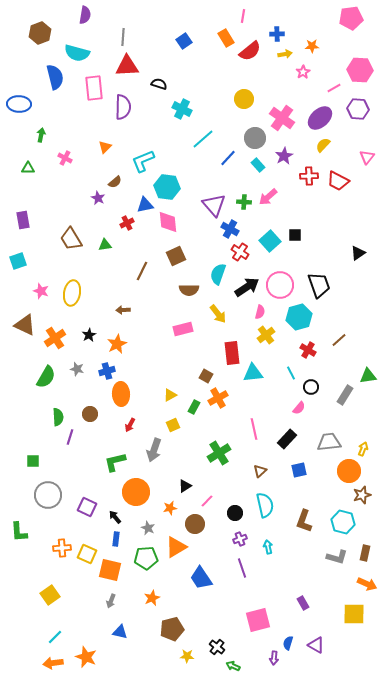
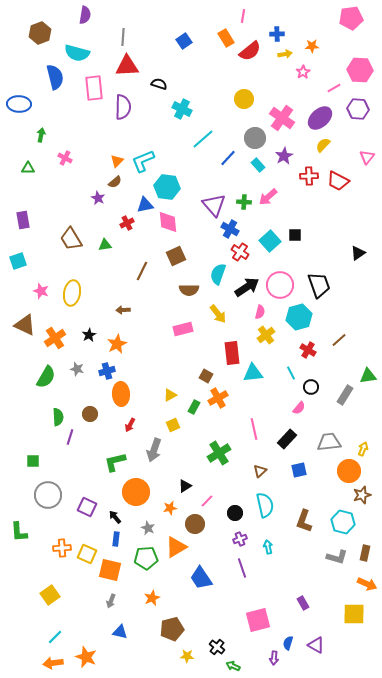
orange triangle at (105, 147): moved 12 px right, 14 px down
